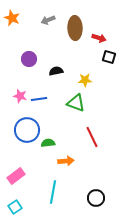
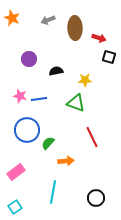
green semicircle: rotated 40 degrees counterclockwise
pink rectangle: moved 4 px up
